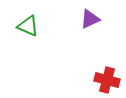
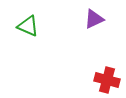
purple triangle: moved 4 px right
